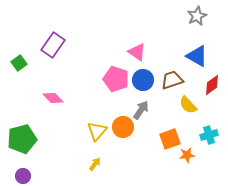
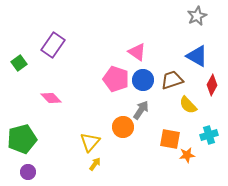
red diamond: rotated 25 degrees counterclockwise
pink diamond: moved 2 px left
yellow triangle: moved 7 px left, 11 px down
orange square: rotated 30 degrees clockwise
purple circle: moved 5 px right, 4 px up
